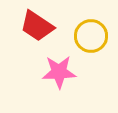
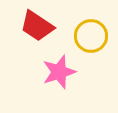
pink star: rotated 16 degrees counterclockwise
